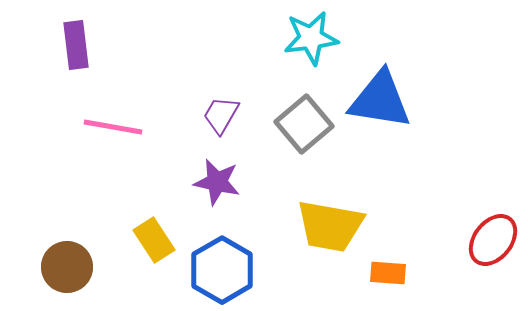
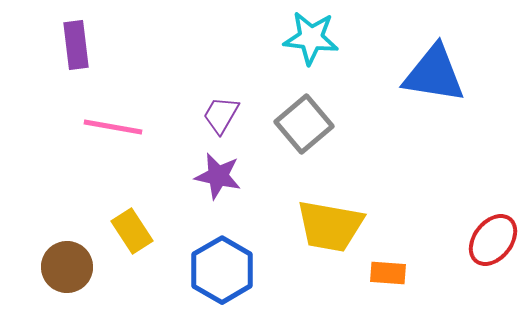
cyan star: rotated 14 degrees clockwise
blue triangle: moved 54 px right, 26 px up
purple star: moved 1 px right, 6 px up
yellow rectangle: moved 22 px left, 9 px up
